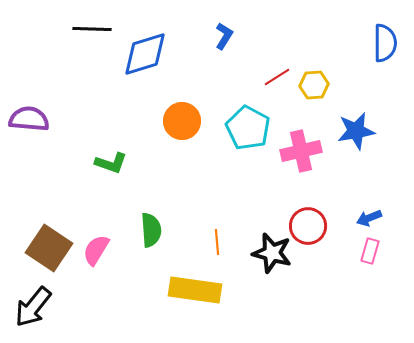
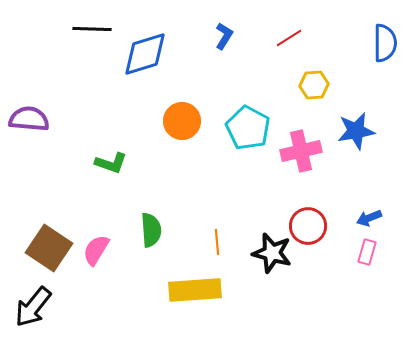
red line: moved 12 px right, 39 px up
pink rectangle: moved 3 px left, 1 px down
yellow rectangle: rotated 12 degrees counterclockwise
